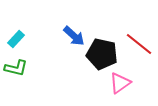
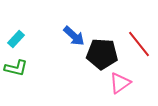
red line: rotated 12 degrees clockwise
black pentagon: rotated 8 degrees counterclockwise
